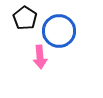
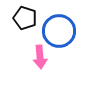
black pentagon: rotated 15 degrees counterclockwise
